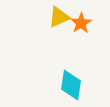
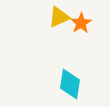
cyan diamond: moved 1 px left, 1 px up
